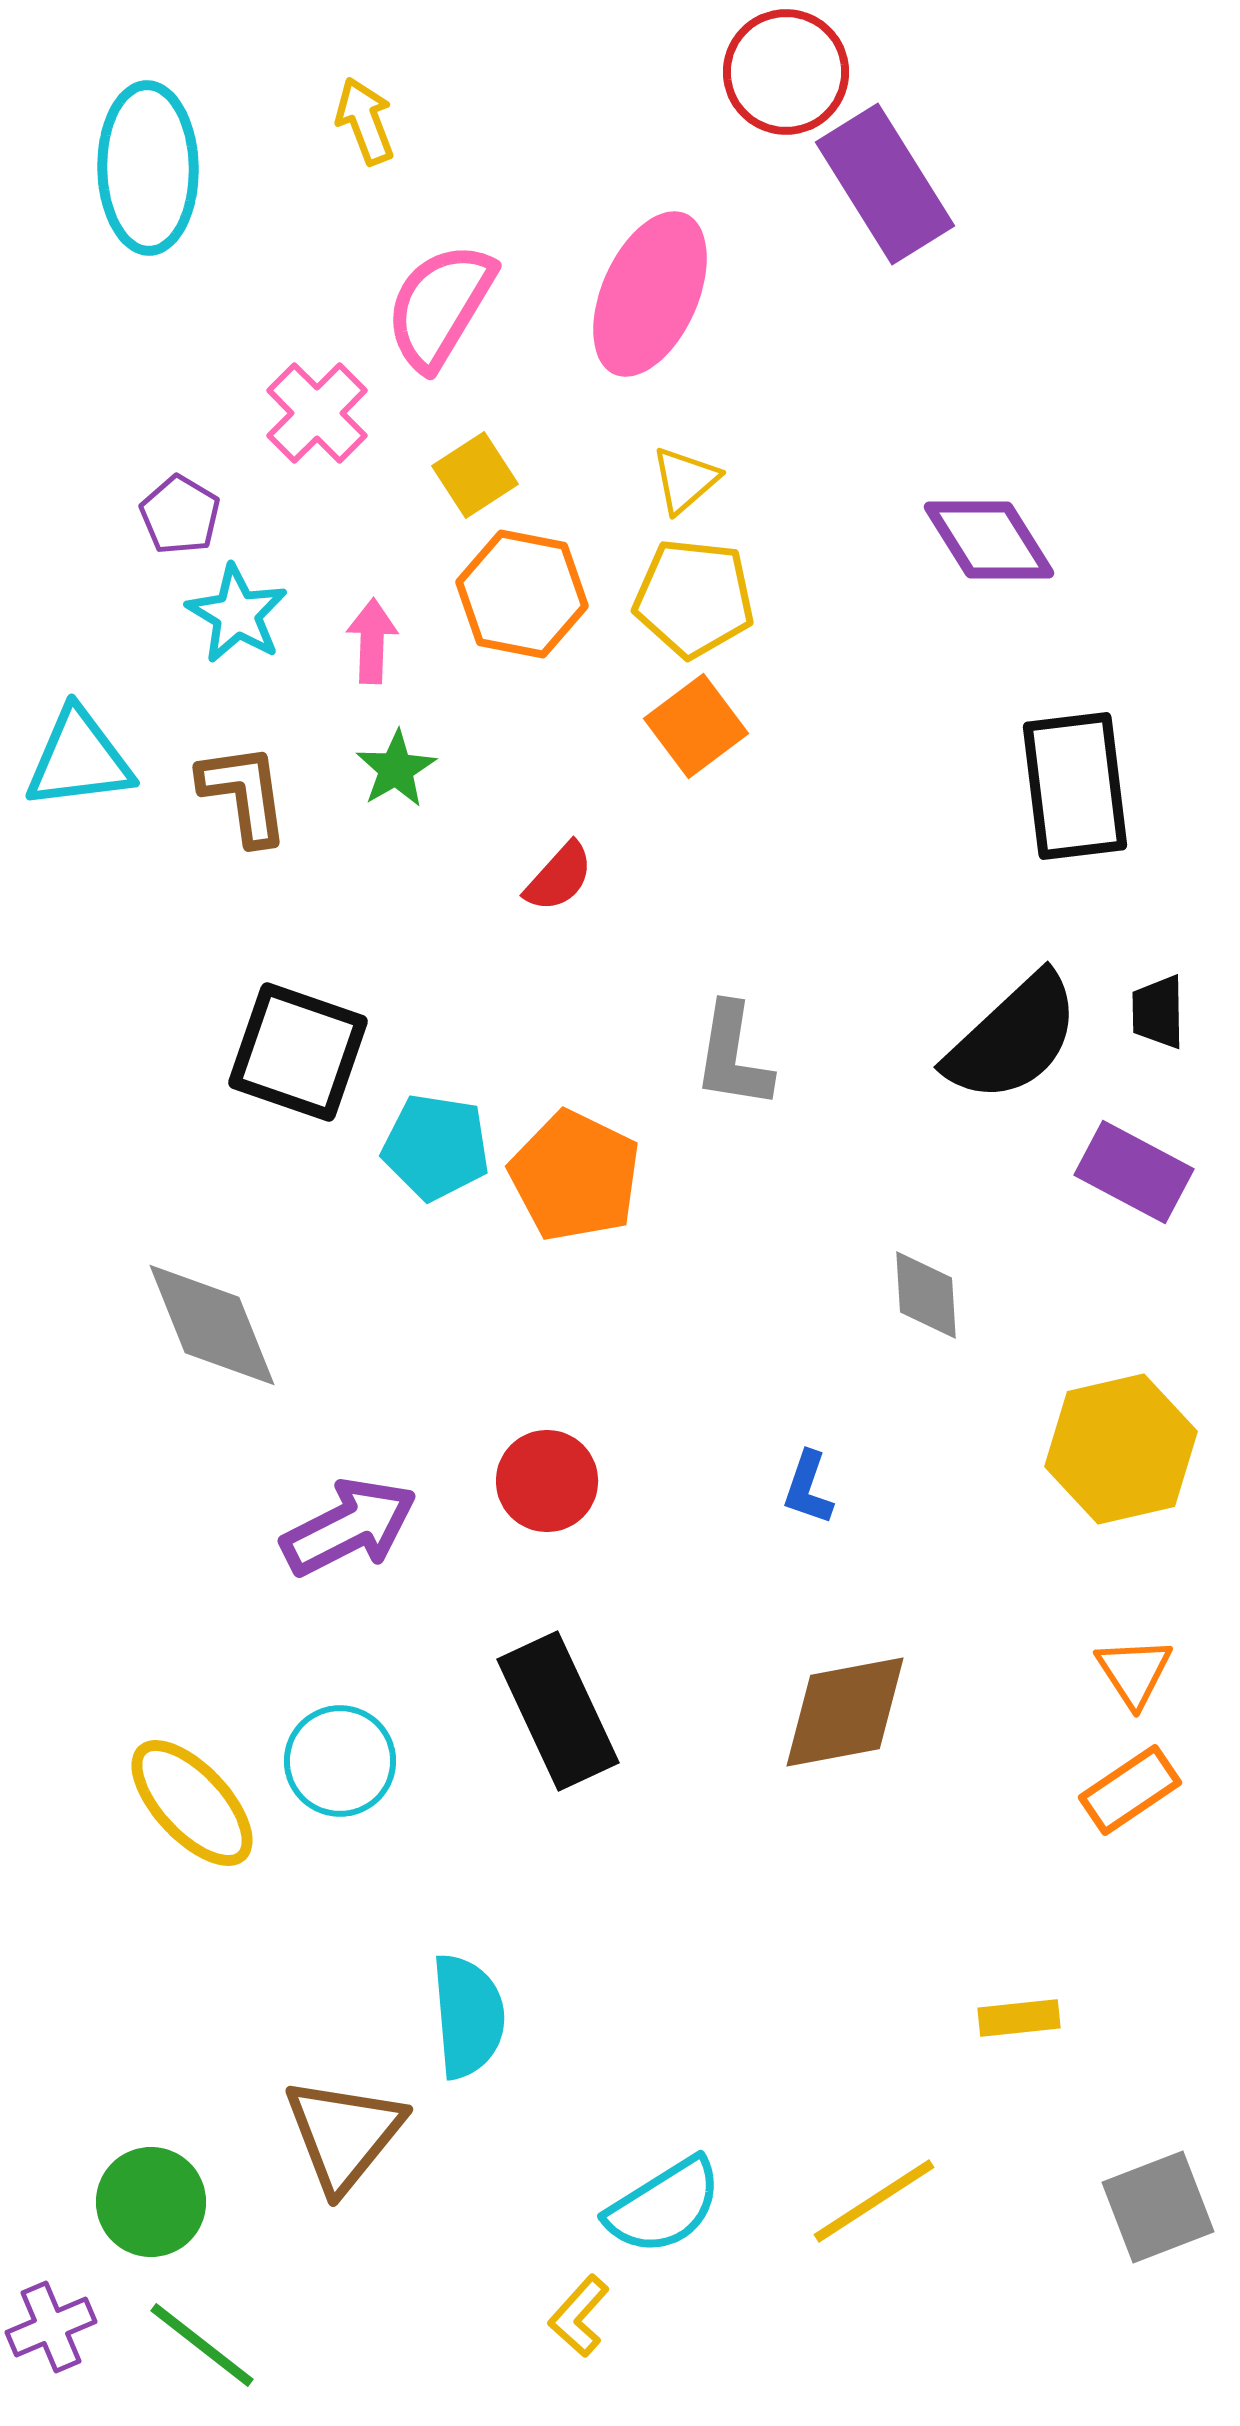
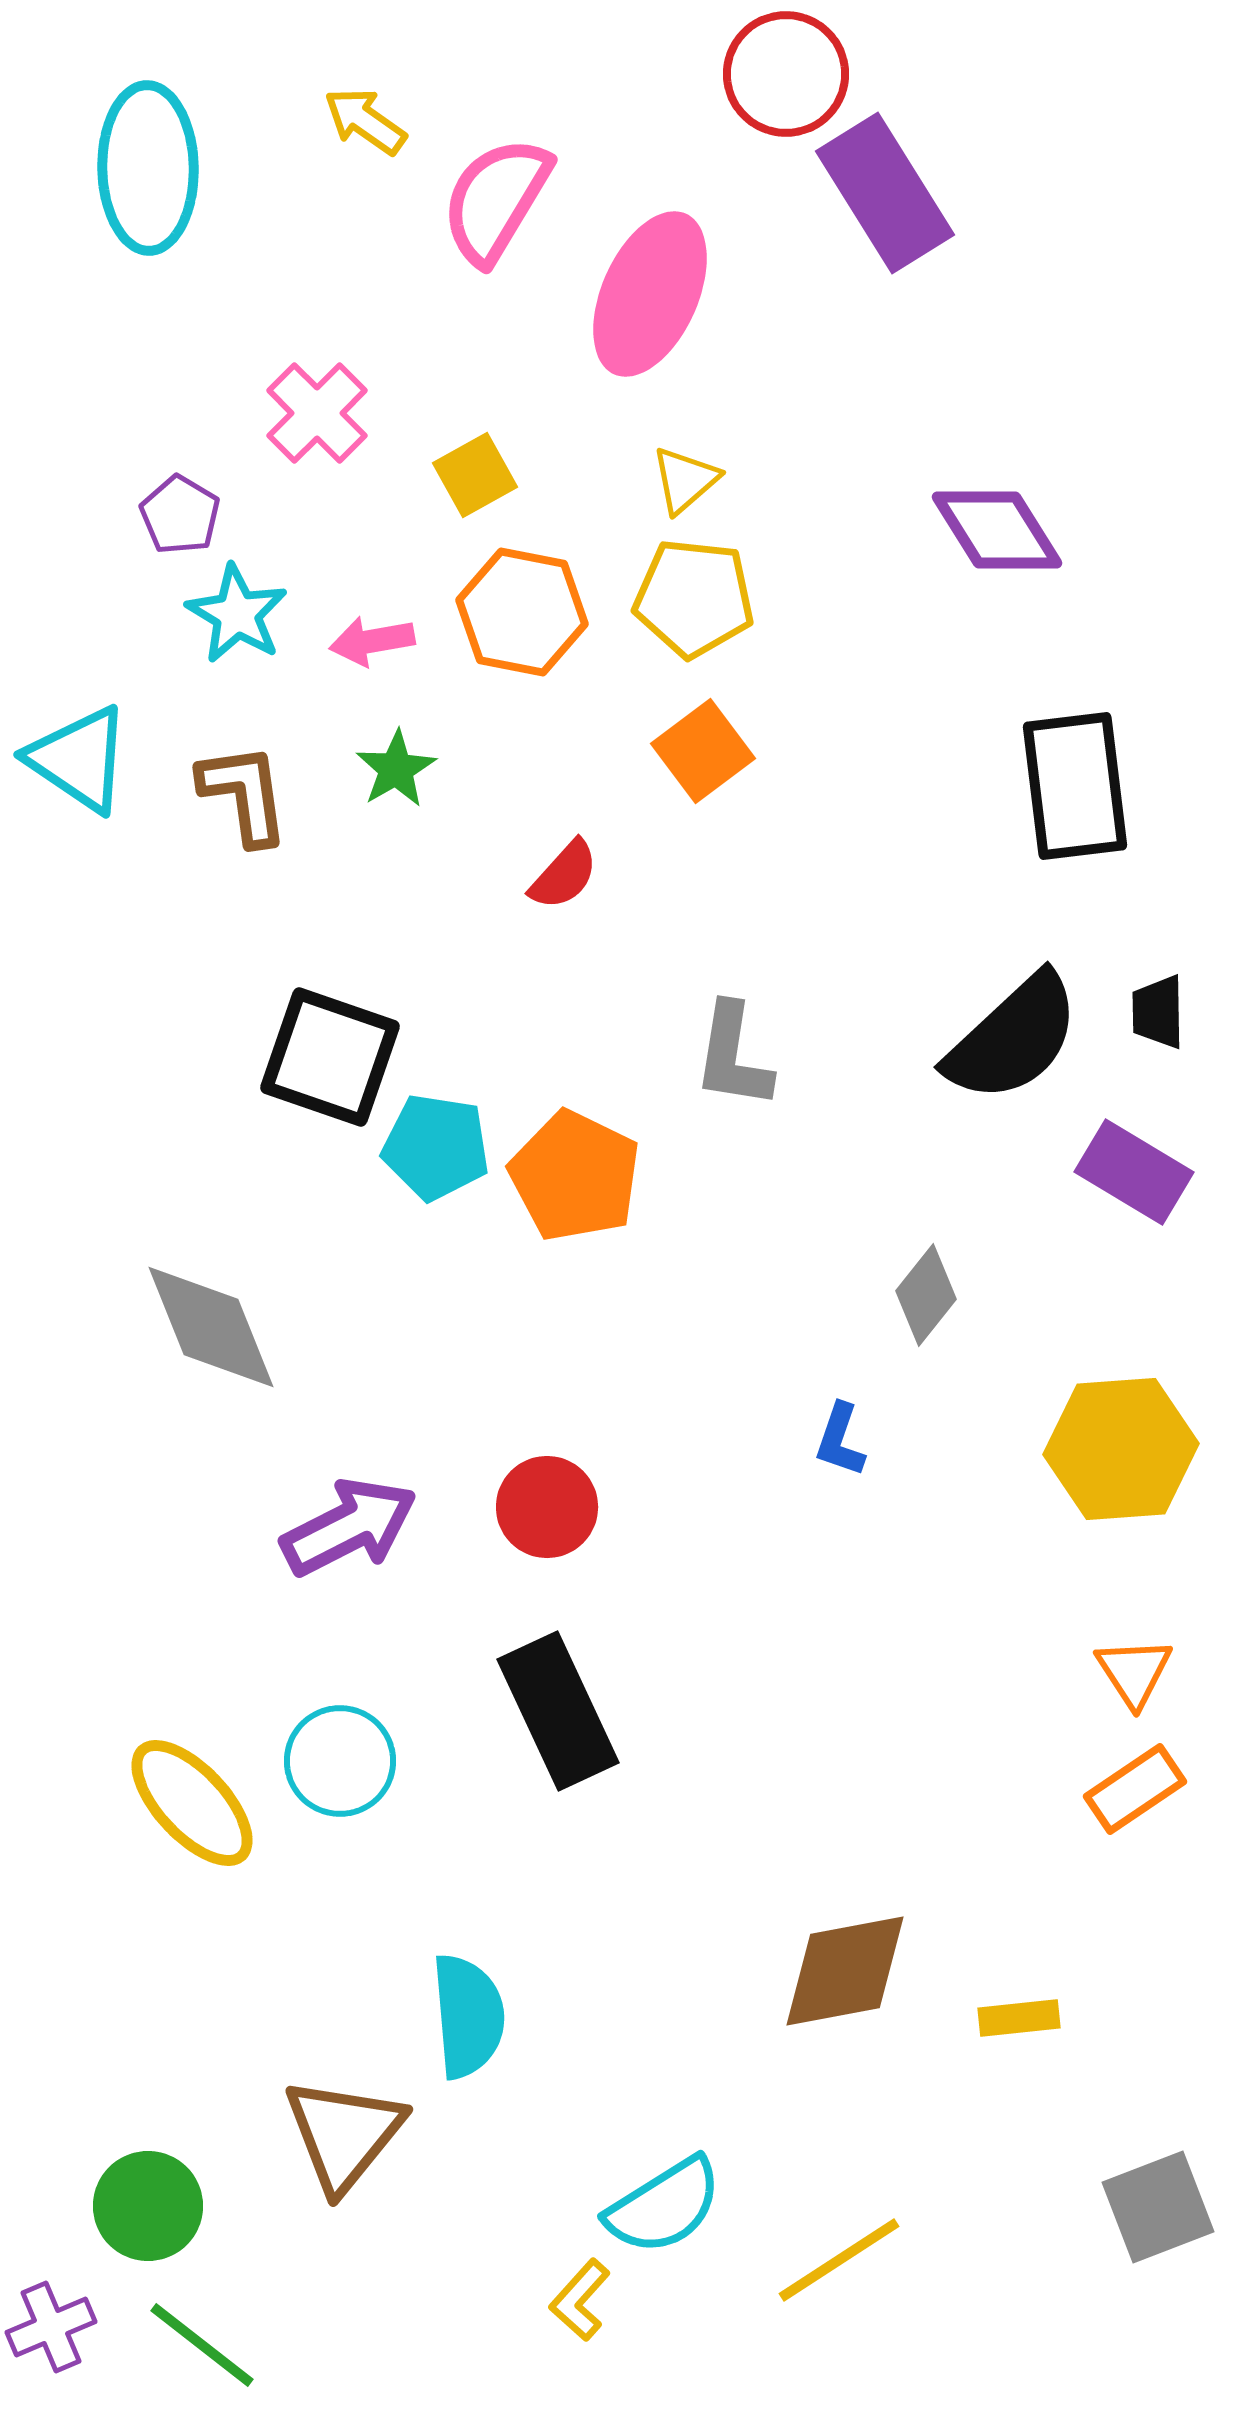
red circle at (786, 72): moved 2 px down
yellow arrow at (365, 121): rotated 34 degrees counterclockwise
purple rectangle at (885, 184): moved 9 px down
pink semicircle at (440, 306): moved 56 px right, 106 px up
yellow square at (475, 475): rotated 4 degrees clockwise
purple diamond at (989, 540): moved 8 px right, 10 px up
orange hexagon at (522, 594): moved 18 px down
pink arrow at (372, 641): rotated 102 degrees counterclockwise
orange square at (696, 726): moved 7 px right, 25 px down
cyan triangle at (79, 759): rotated 41 degrees clockwise
red semicircle at (559, 877): moved 5 px right, 2 px up
black square at (298, 1052): moved 32 px right, 5 px down
purple rectangle at (1134, 1172): rotated 3 degrees clockwise
gray diamond at (926, 1295): rotated 42 degrees clockwise
gray diamond at (212, 1325): moved 1 px left, 2 px down
yellow hexagon at (1121, 1449): rotated 9 degrees clockwise
red circle at (547, 1481): moved 26 px down
blue L-shape at (808, 1488): moved 32 px right, 48 px up
brown diamond at (845, 1712): moved 259 px down
orange rectangle at (1130, 1790): moved 5 px right, 1 px up
yellow line at (874, 2201): moved 35 px left, 59 px down
green circle at (151, 2202): moved 3 px left, 4 px down
yellow L-shape at (579, 2316): moved 1 px right, 16 px up
